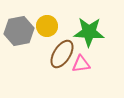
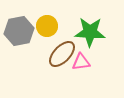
green star: moved 1 px right
brown ellipse: rotated 12 degrees clockwise
pink triangle: moved 2 px up
